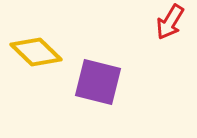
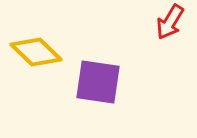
purple square: rotated 6 degrees counterclockwise
